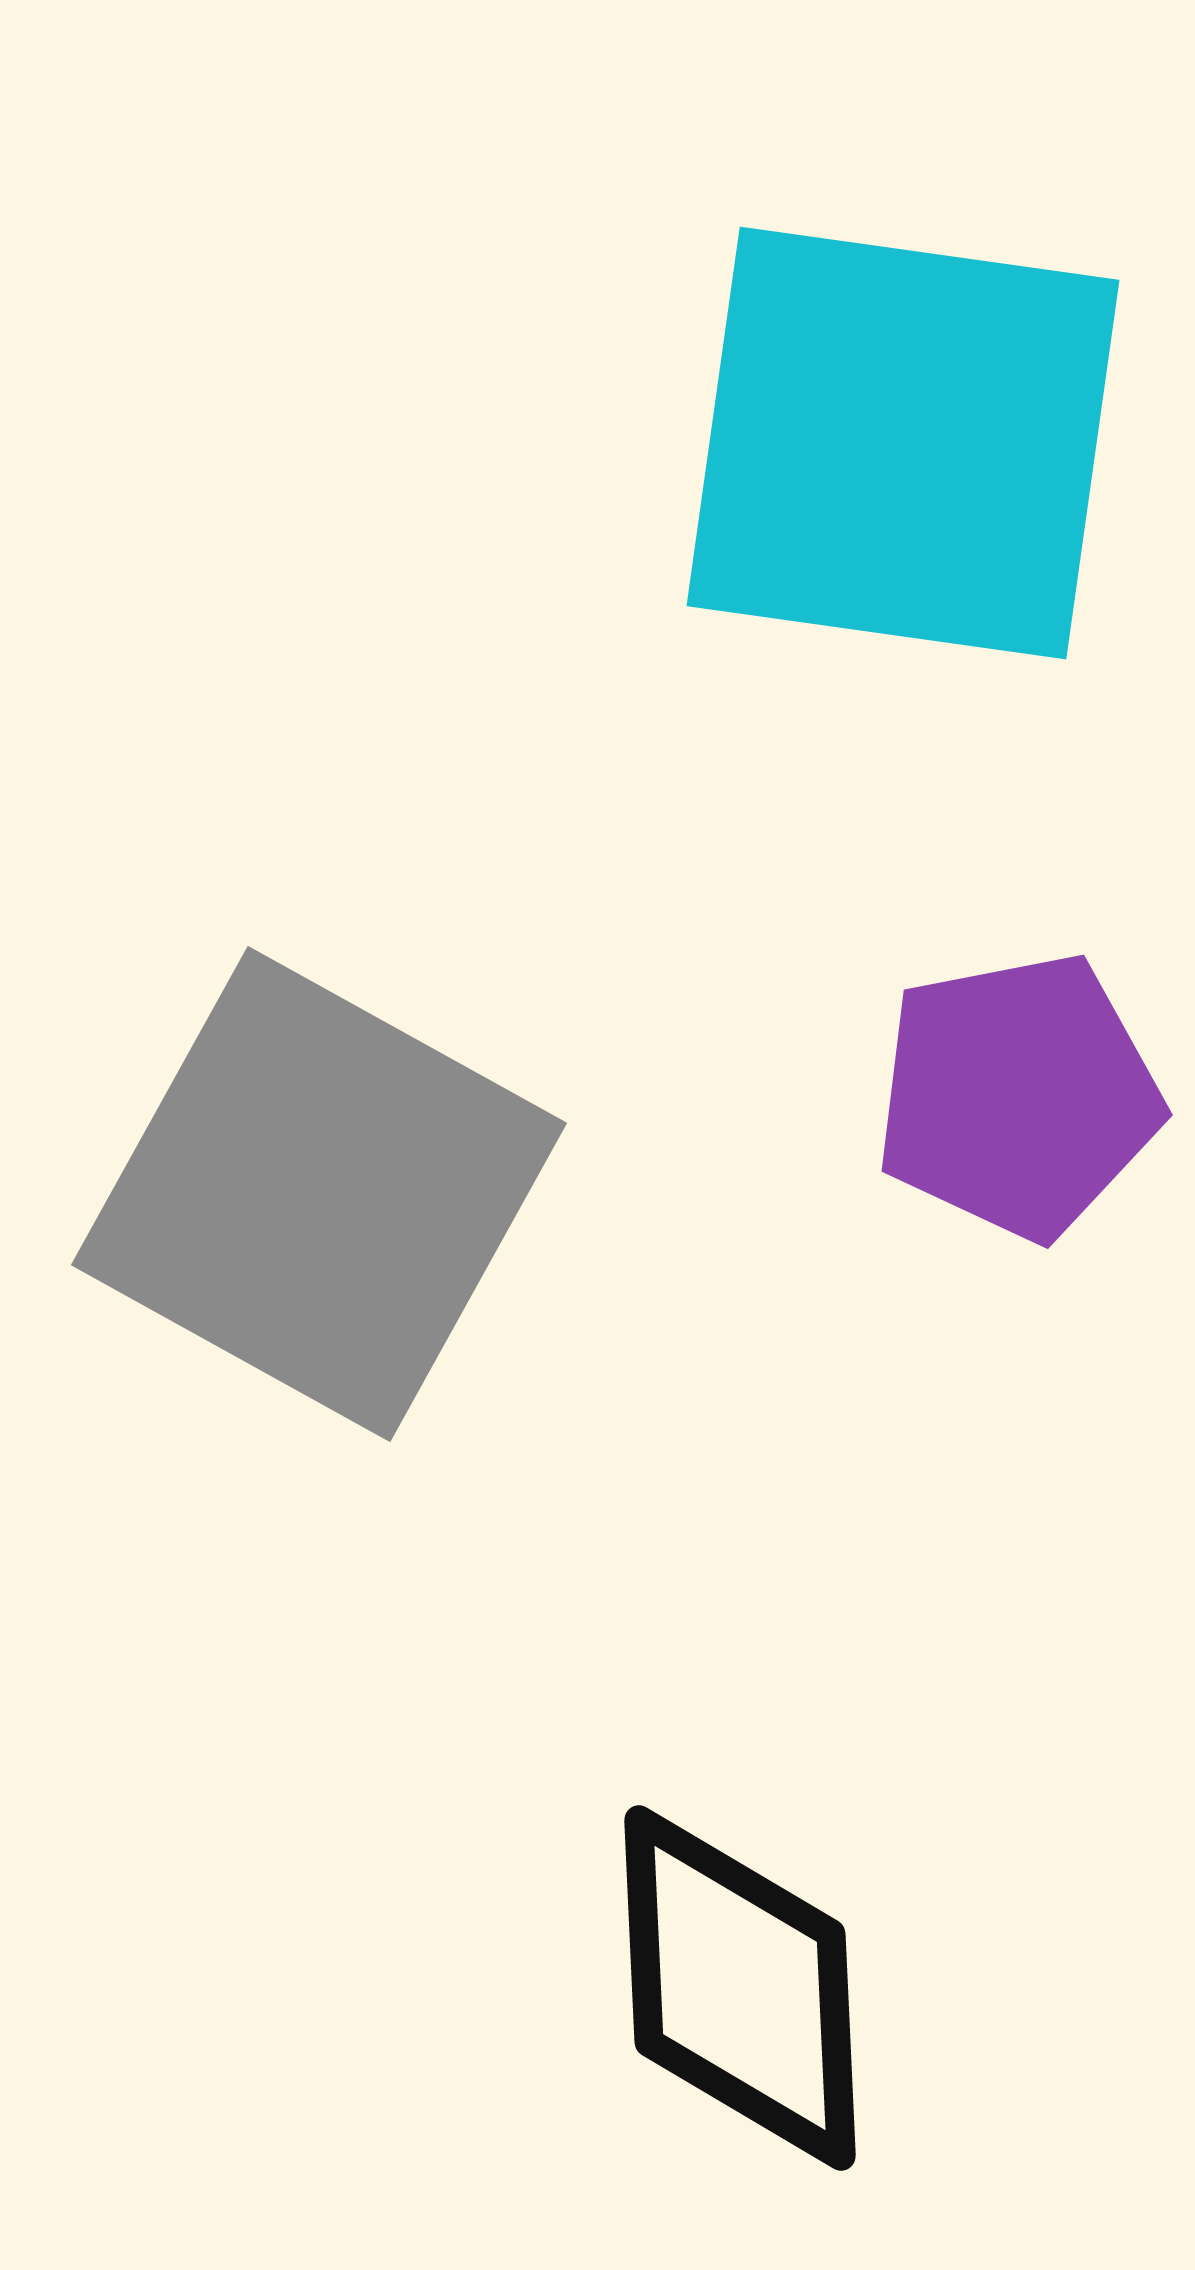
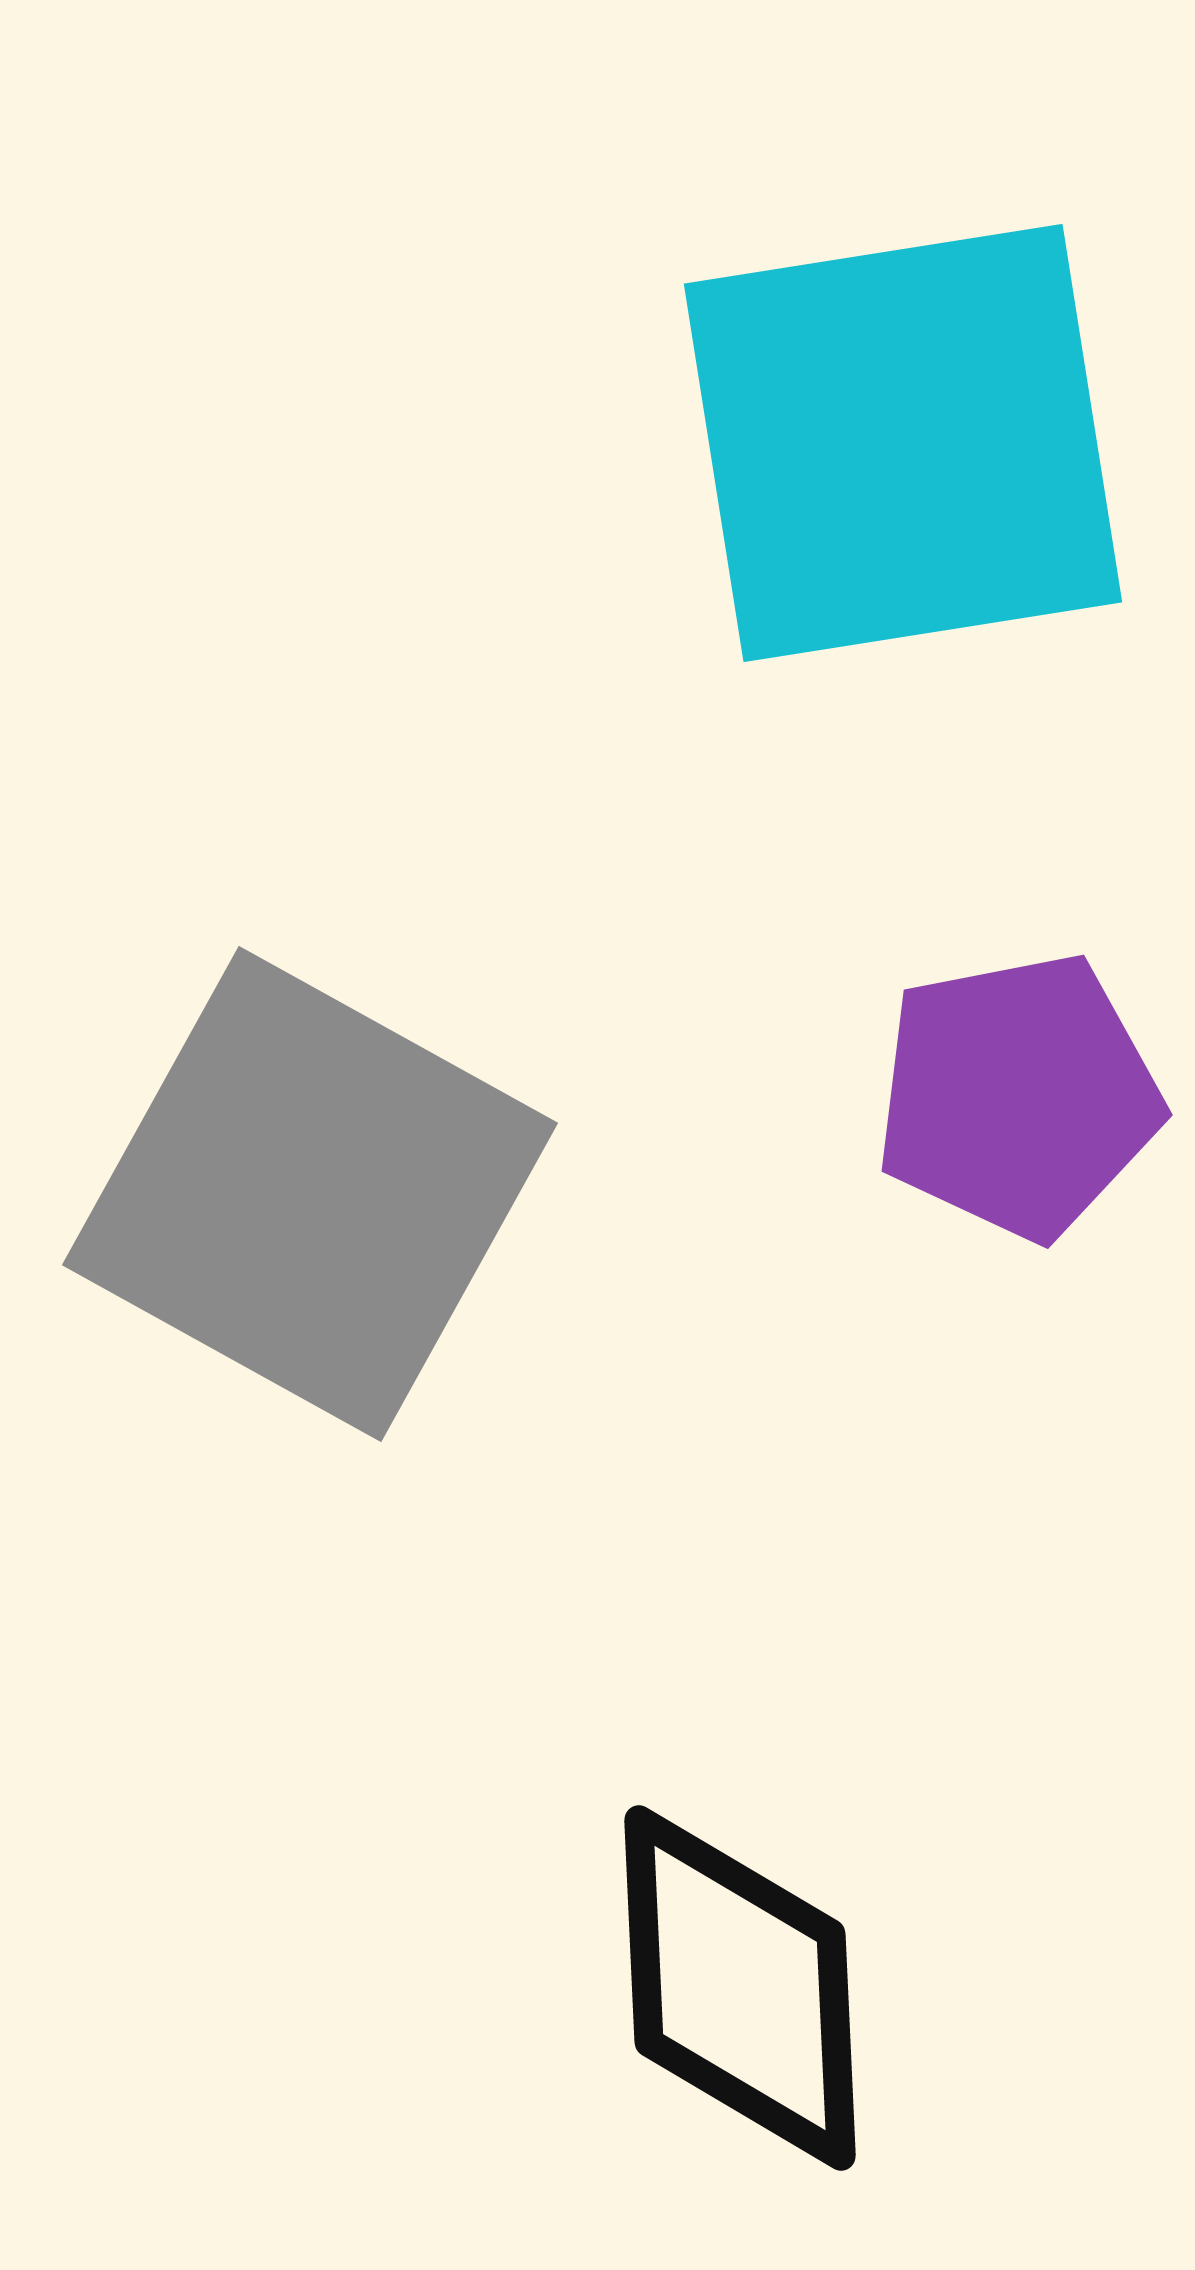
cyan square: rotated 17 degrees counterclockwise
gray square: moved 9 px left
